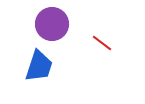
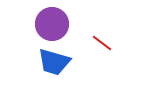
blue trapezoid: moved 15 px right, 4 px up; rotated 88 degrees clockwise
